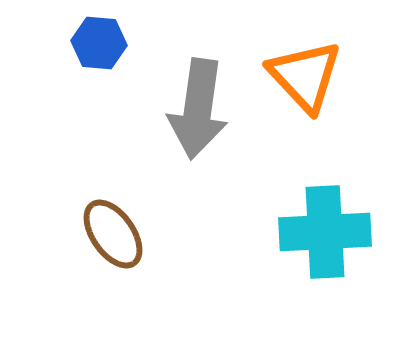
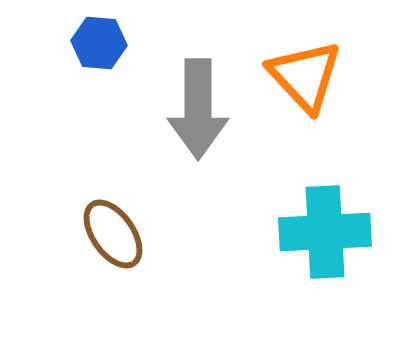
gray arrow: rotated 8 degrees counterclockwise
